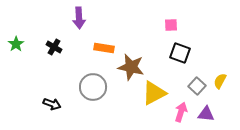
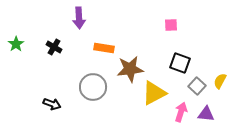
black square: moved 10 px down
brown star: moved 1 px left, 2 px down; rotated 20 degrees counterclockwise
